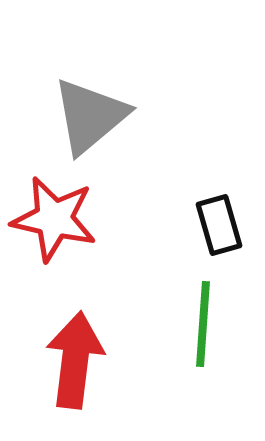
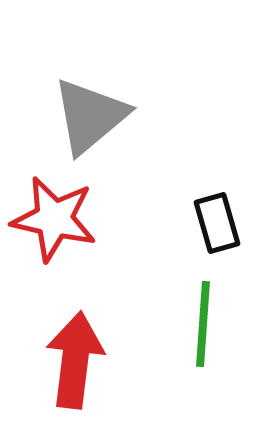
black rectangle: moved 2 px left, 2 px up
